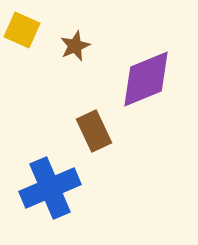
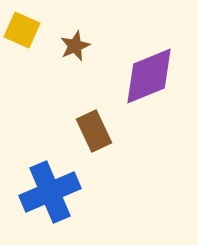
purple diamond: moved 3 px right, 3 px up
blue cross: moved 4 px down
